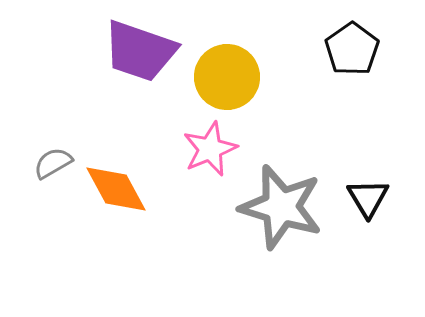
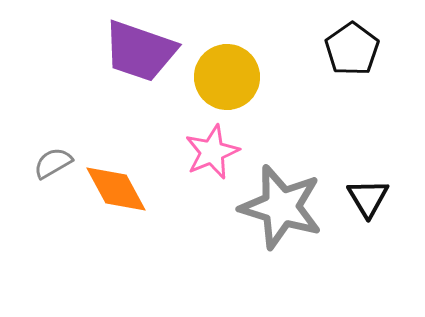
pink star: moved 2 px right, 3 px down
